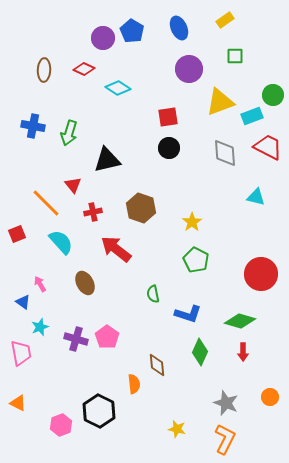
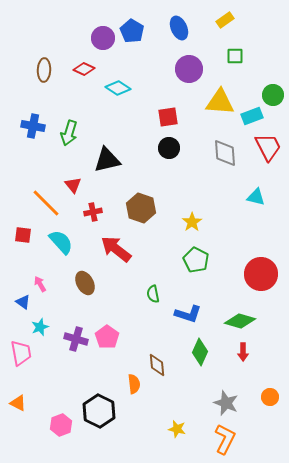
yellow triangle at (220, 102): rotated 24 degrees clockwise
red trapezoid at (268, 147): rotated 36 degrees clockwise
red square at (17, 234): moved 6 px right, 1 px down; rotated 30 degrees clockwise
